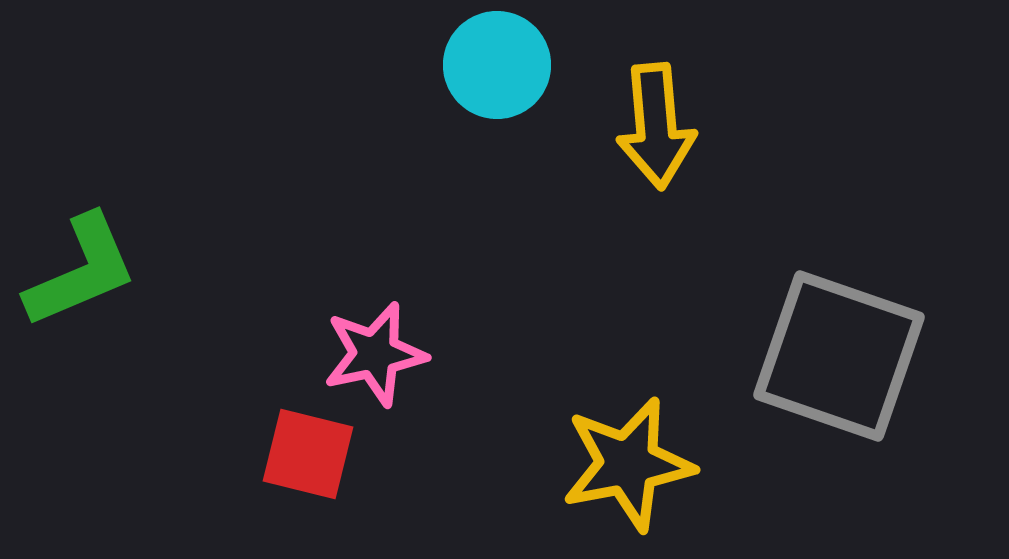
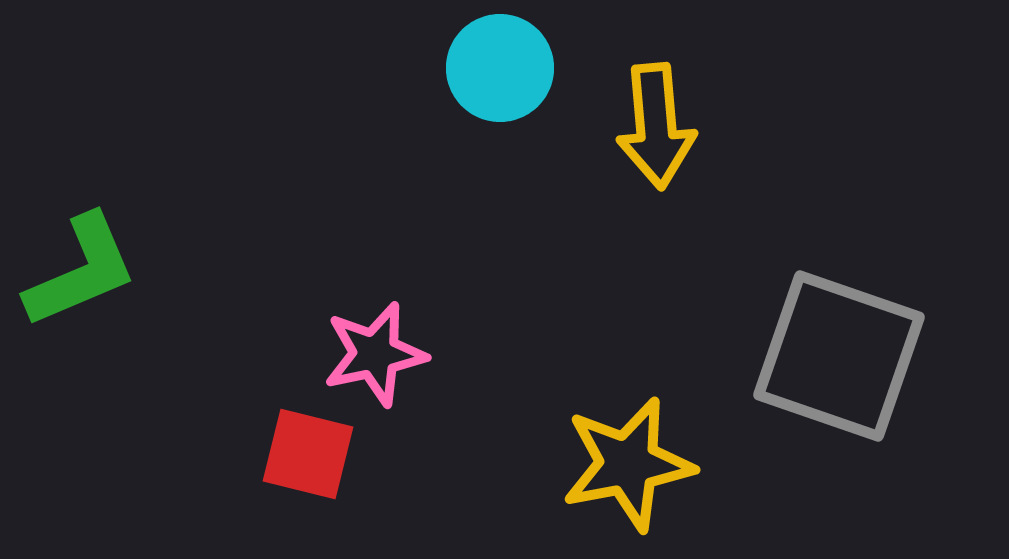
cyan circle: moved 3 px right, 3 px down
